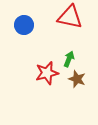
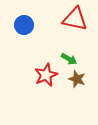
red triangle: moved 5 px right, 2 px down
green arrow: rotated 98 degrees clockwise
red star: moved 1 px left, 2 px down; rotated 10 degrees counterclockwise
